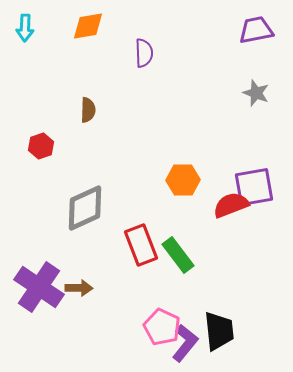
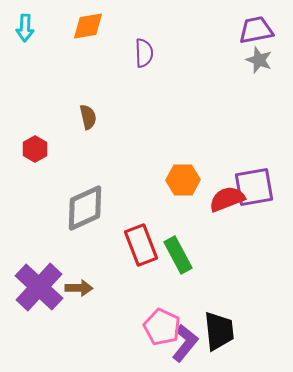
gray star: moved 3 px right, 33 px up
brown semicircle: moved 7 px down; rotated 15 degrees counterclockwise
red hexagon: moved 6 px left, 3 px down; rotated 10 degrees counterclockwise
red semicircle: moved 4 px left, 6 px up
green rectangle: rotated 9 degrees clockwise
purple cross: rotated 9 degrees clockwise
